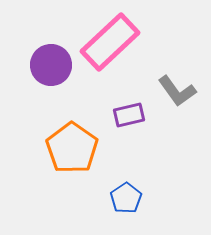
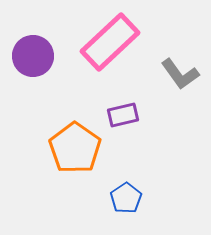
purple circle: moved 18 px left, 9 px up
gray L-shape: moved 3 px right, 17 px up
purple rectangle: moved 6 px left
orange pentagon: moved 3 px right
